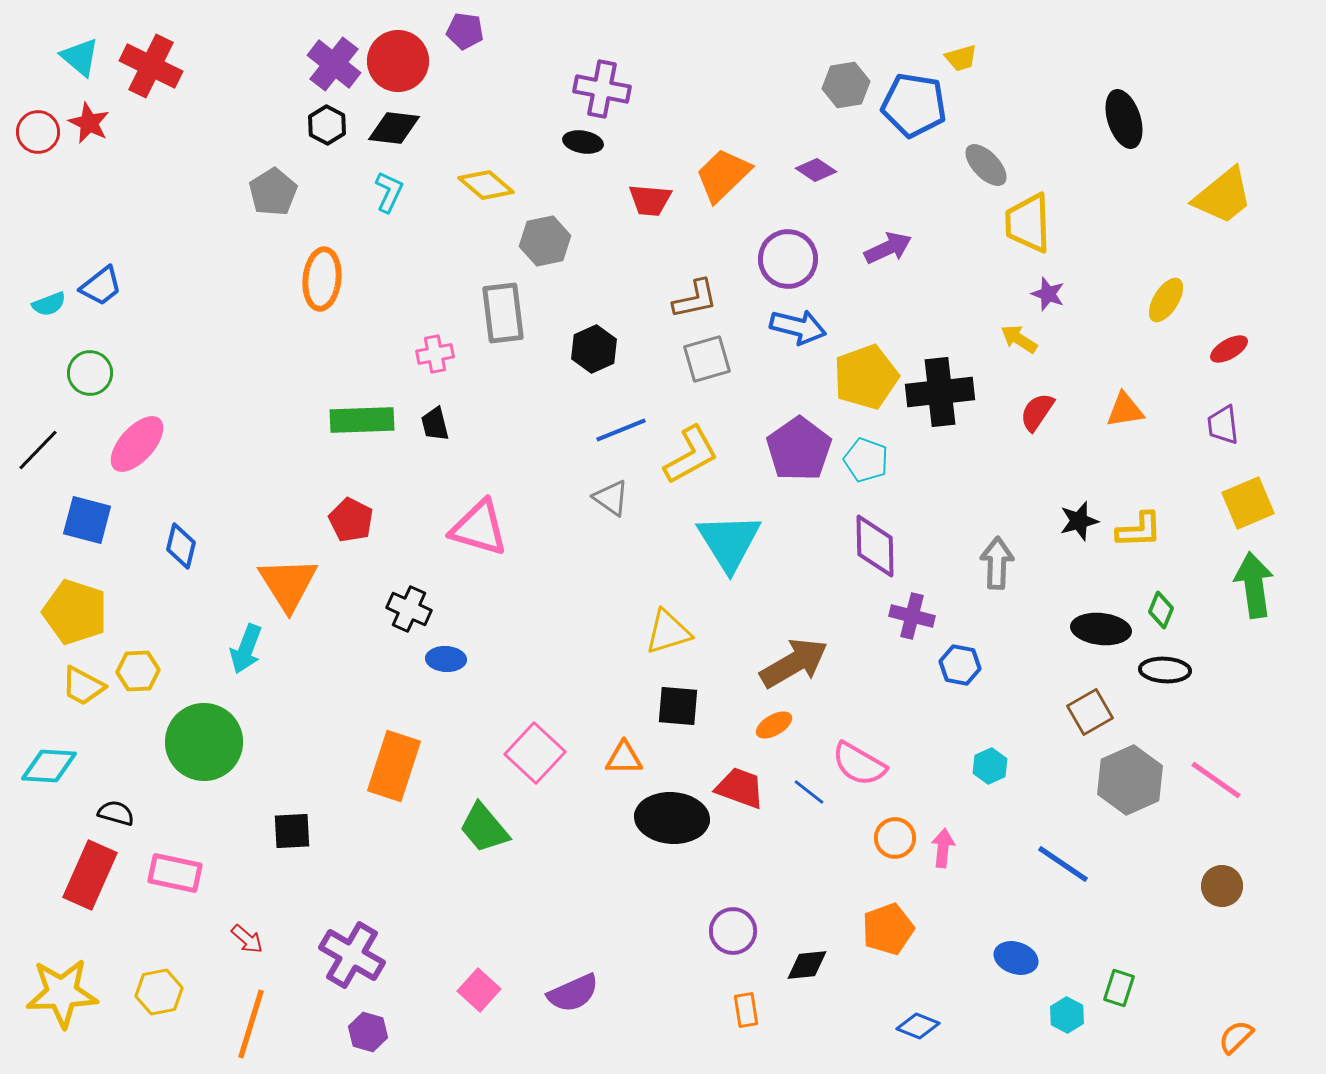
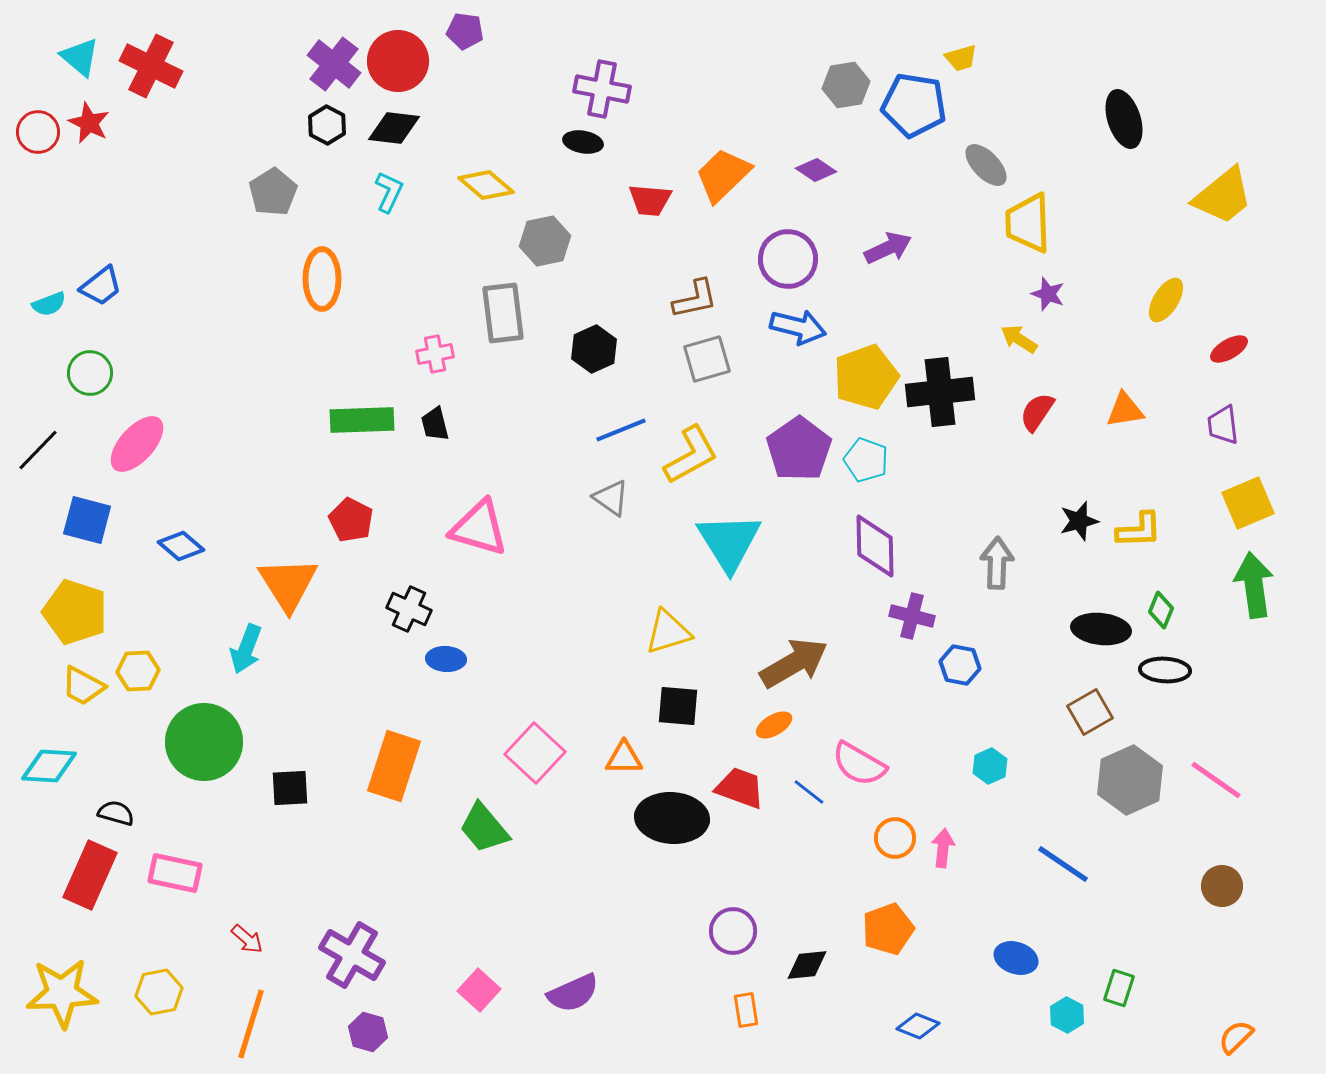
orange ellipse at (322, 279): rotated 6 degrees counterclockwise
blue diamond at (181, 546): rotated 63 degrees counterclockwise
black square at (292, 831): moved 2 px left, 43 px up
